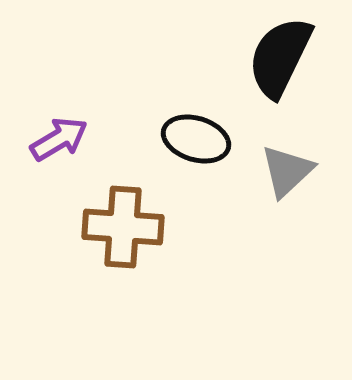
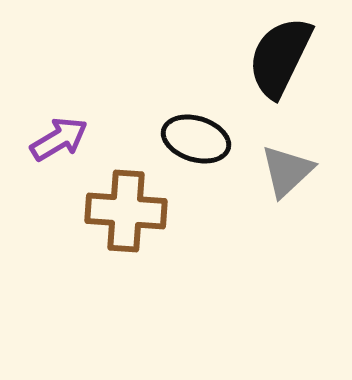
brown cross: moved 3 px right, 16 px up
